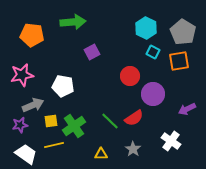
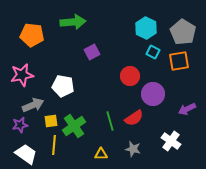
green line: rotated 30 degrees clockwise
yellow line: rotated 72 degrees counterclockwise
gray star: rotated 21 degrees counterclockwise
